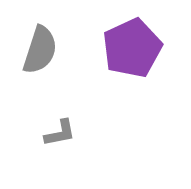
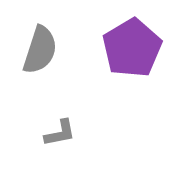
purple pentagon: rotated 6 degrees counterclockwise
